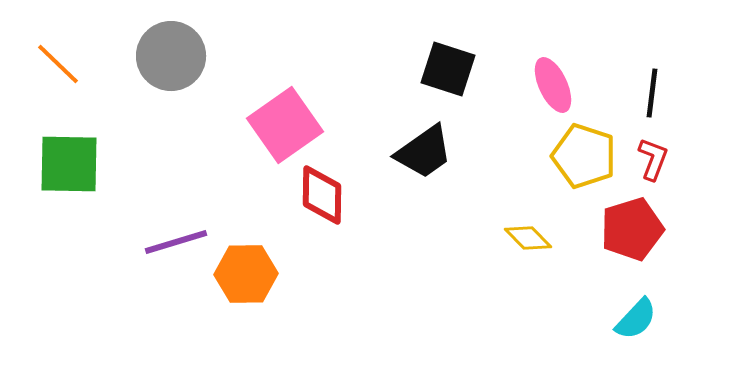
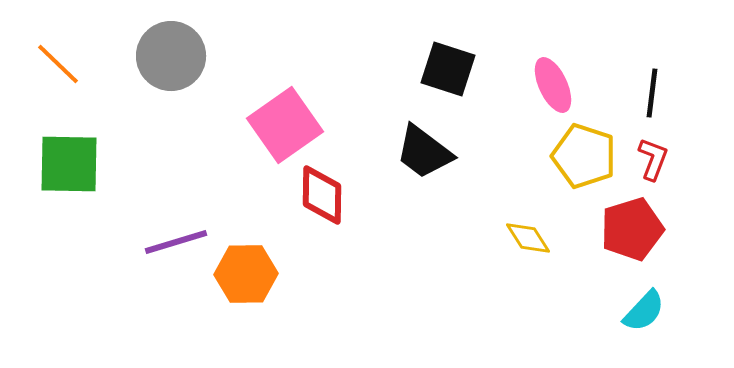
black trapezoid: rotated 72 degrees clockwise
yellow diamond: rotated 12 degrees clockwise
cyan semicircle: moved 8 px right, 8 px up
